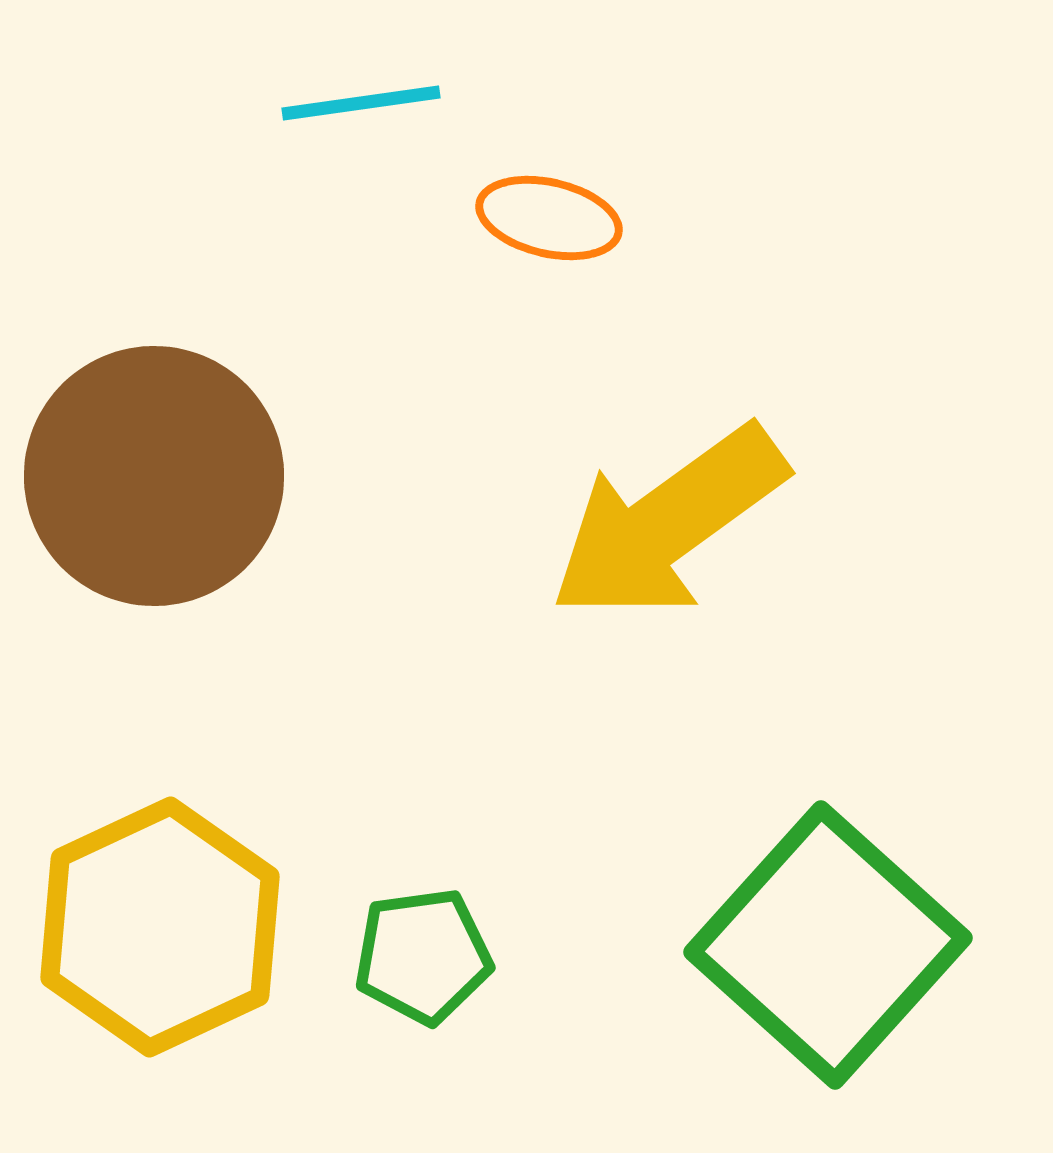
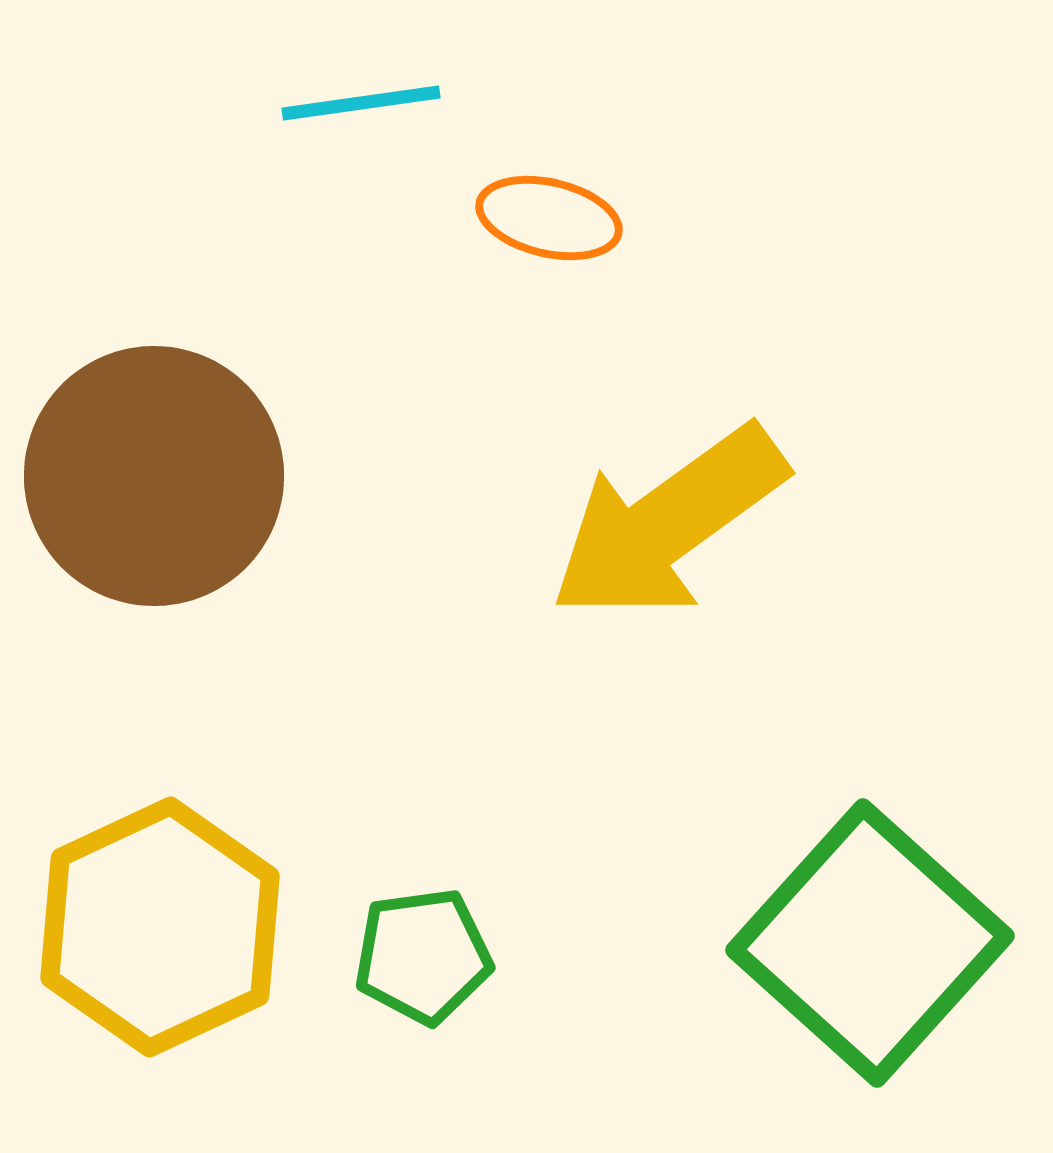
green square: moved 42 px right, 2 px up
